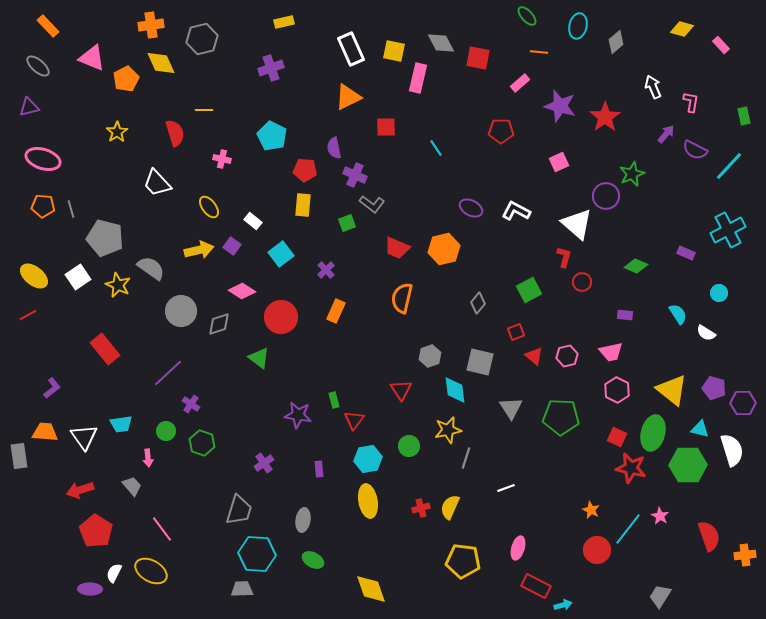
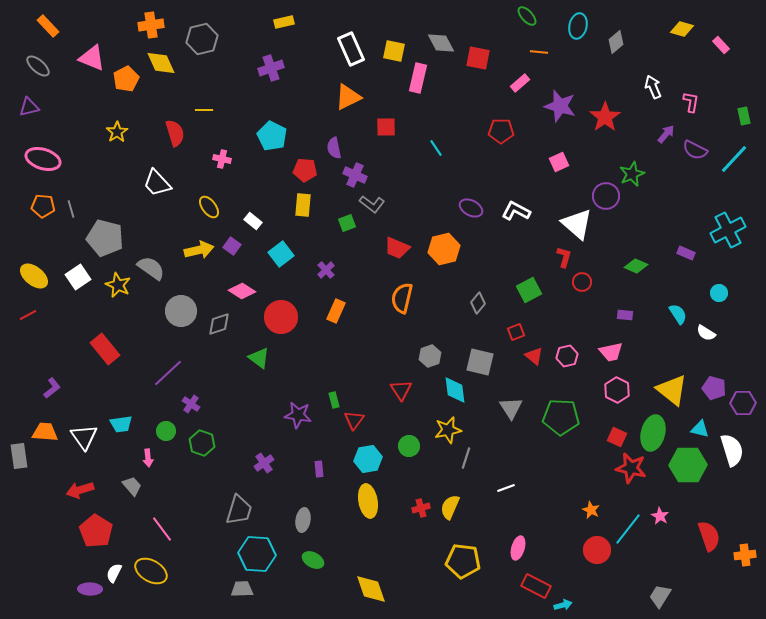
cyan line at (729, 166): moved 5 px right, 7 px up
